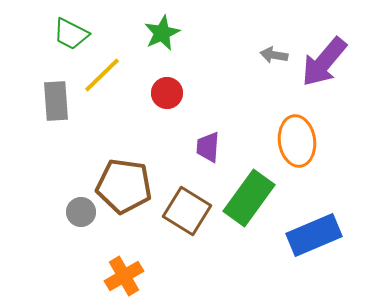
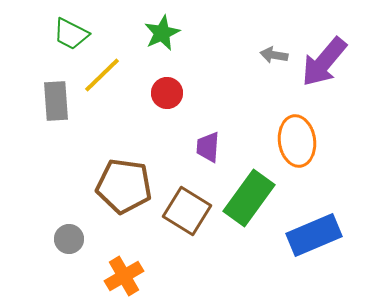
gray circle: moved 12 px left, 27 px down
